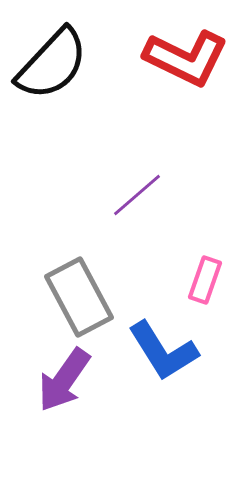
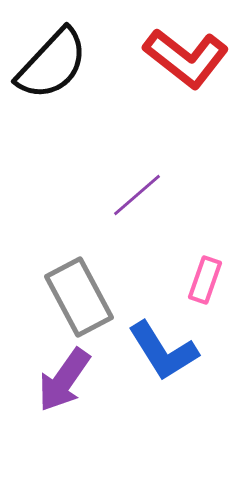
red L-shape: rotated 12 degrees clockwise
